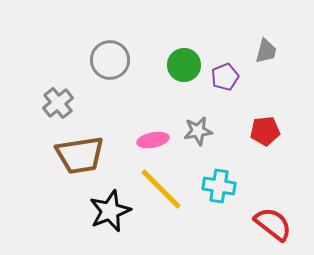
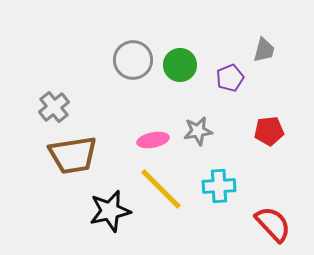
gray trapezoid: moved 2 px left, 1 px up
gray circle: moved 23 px right
green circle: moved 4 px left
purple pentagon: moved 5 px right, 1 px down
gray cross: moved 4 px left, 4 px down
red pentagon: moved 4 px right
brown trapezoid: moved 7 px left
cyan cross: rotated 12 degrees counterclockwise
black star: rotated 9 degrees clockwise
red semicircle: rotated 9 degrees clockwise
